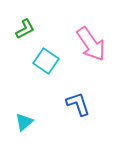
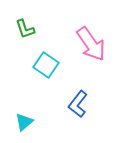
green L-shape: rotated 100 degrees clockwise
cyan square: moved 4 px down
blue L-shape: rotated 124 degrees counterclockwise
